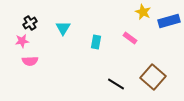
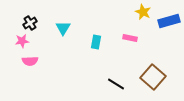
pink rectangle: rotated 24 degrees counterclockwise
